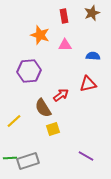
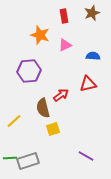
pink triangle: rotated 24 degrees counterclockwise
brown semicircle: rotated 18 degrees clockwise
